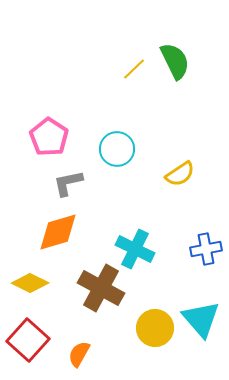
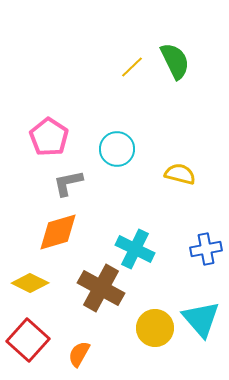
yellow line: moved 2 px left, 2 px up
yellow semicircle: rotated 132 degrees counterclockwise
